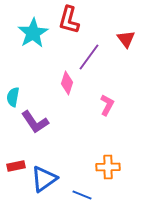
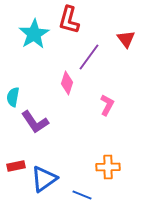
cyan star: moved 1 px right, 1 px down
